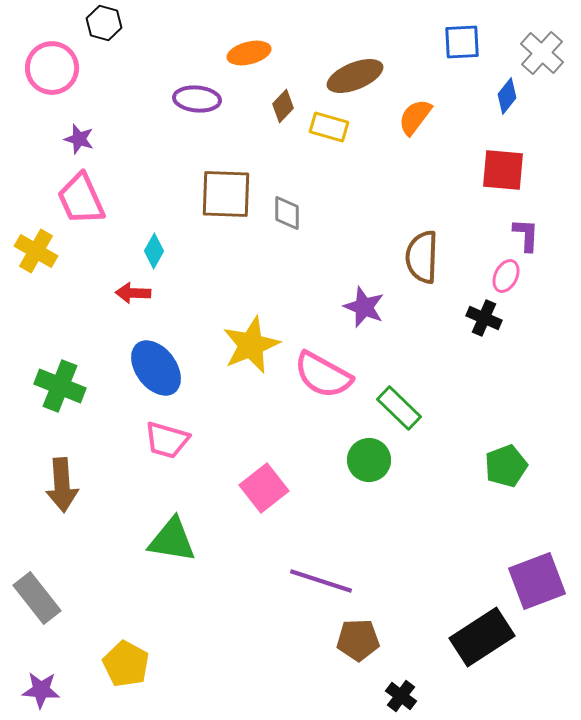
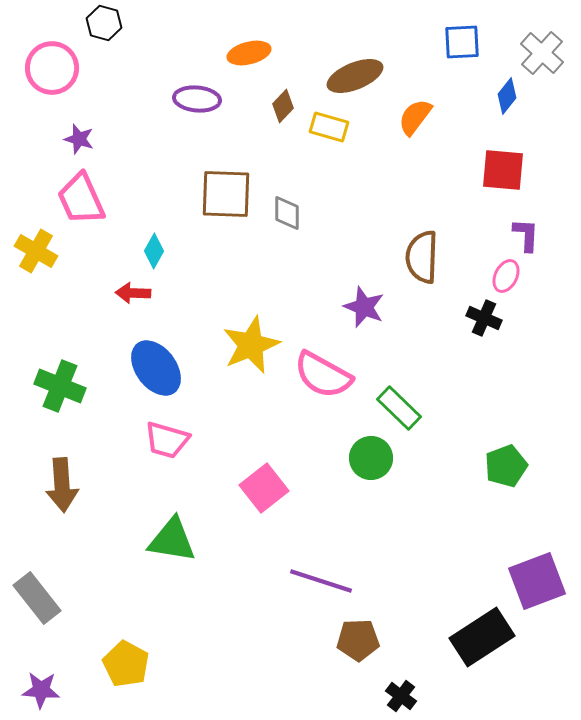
green circle at (369, 460): moved 2 px right, 2 px up
